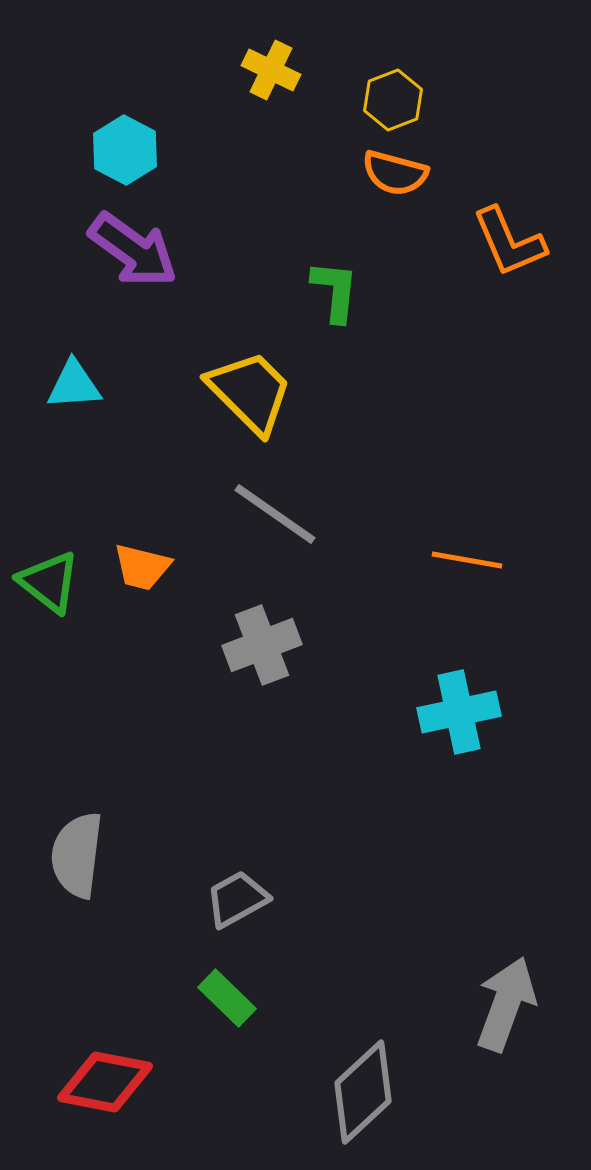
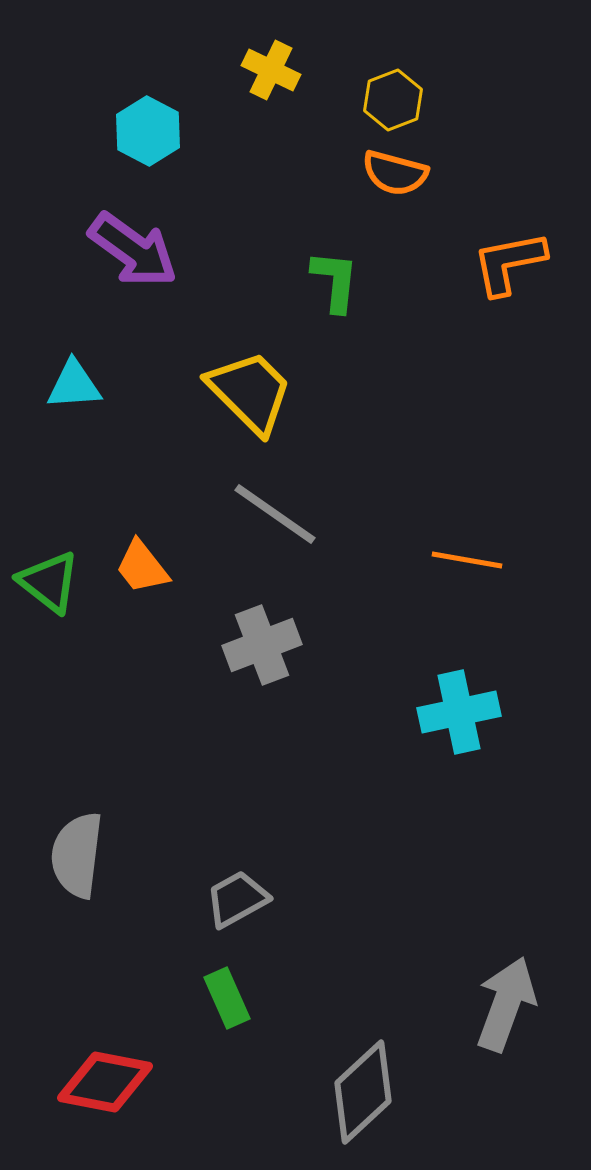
cyan hexagon: moved 23 px right, 19 px up
orange L-shape: moved 21 px down; rotated 102 degrees clockwise
green L-shape: moved 10 px up
orange trapezoid: rotated 38 degrees clockwise
green rectangle: rotated 22 degrees clockwise
